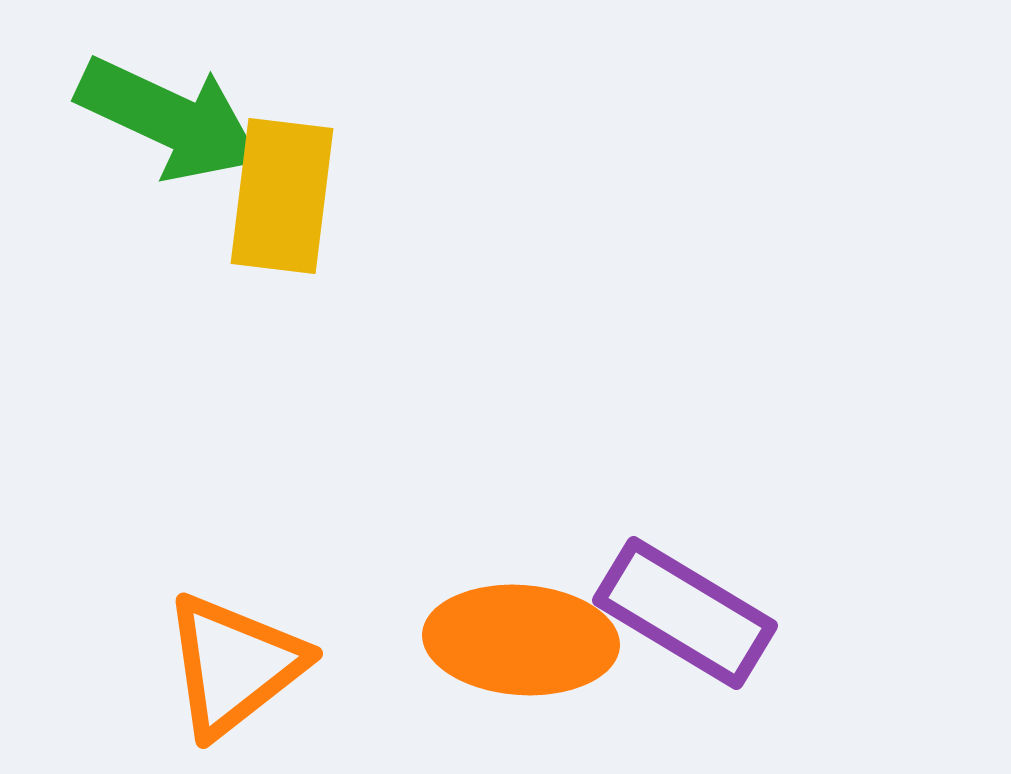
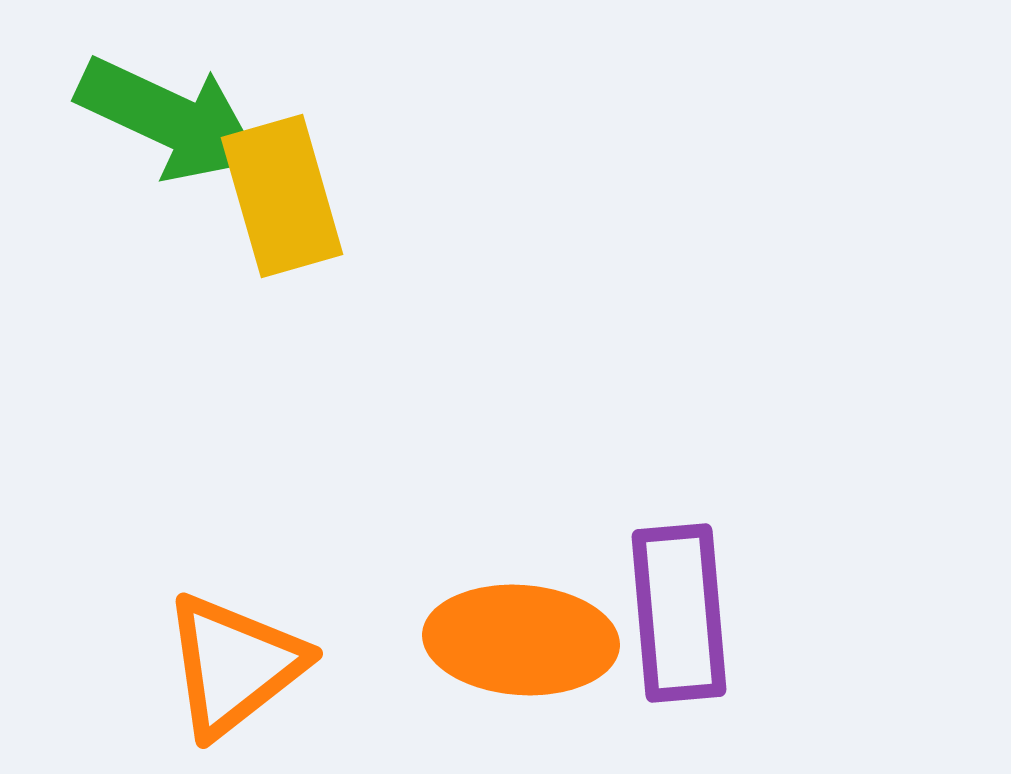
yellow rectangle: rotated 23 degrees counterclockwise
purple rectangle: moved 6 px left; rotated 54 degrees clockwise
